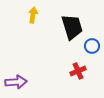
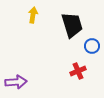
black trapezoid: moved 2 px up
